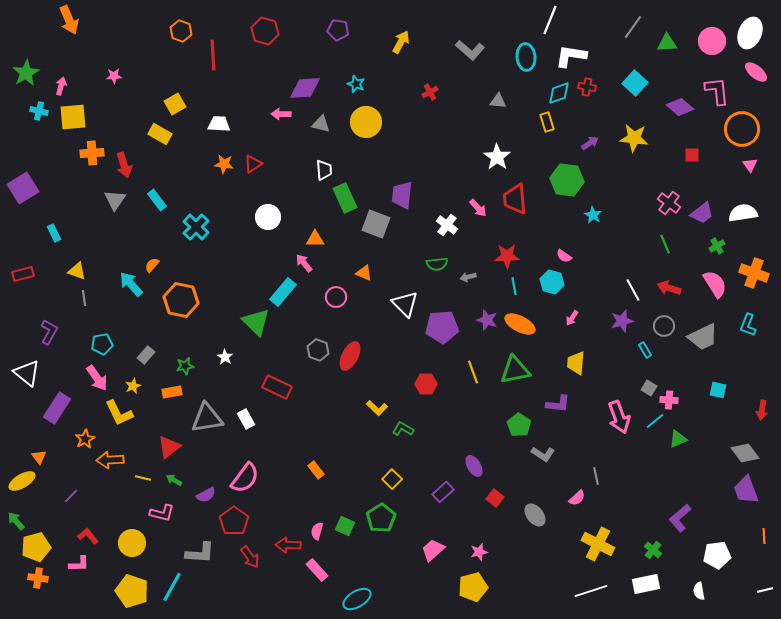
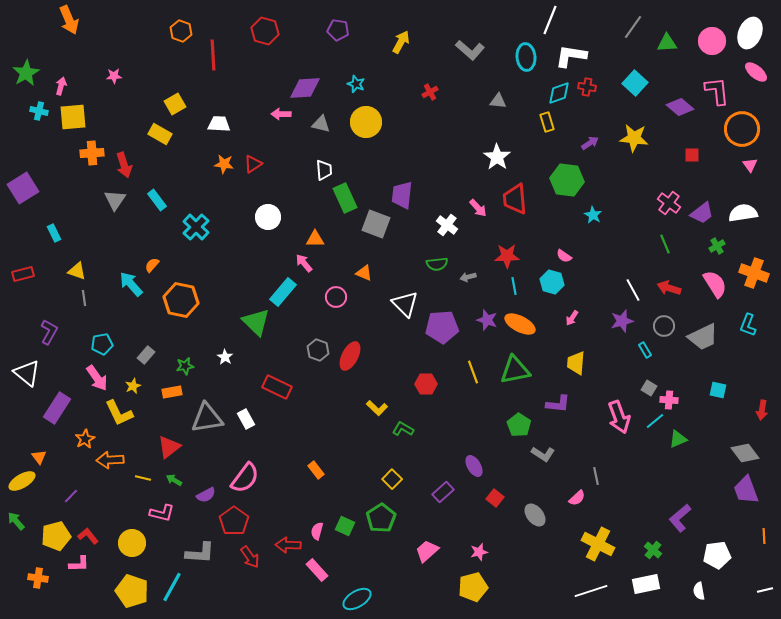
yellow pentagon at (36, 547): moved 20 px right, 11 px up
pink trapezoid at (433, 550): moved 6 px left, 1 px down
